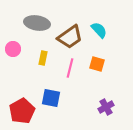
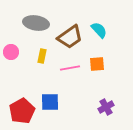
gray ellipse: moved 1 px left
pink circle: moved 2 px left, 3 px down
yellow rectangle: moved 1 px left, 2 px up
orange square: rotated 21 degrees counterclockwise
pink line: rotated 66 degrees clockwise
blue square: moved 1 px left, 4 px down; rotated 12 degrees counterclockwise
